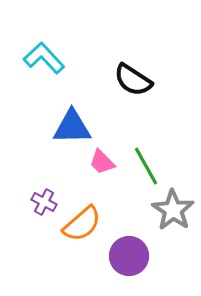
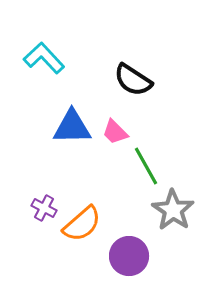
pink trapezoid: moved 13 px right, 30 px up
purple cross: moved 6 px down
